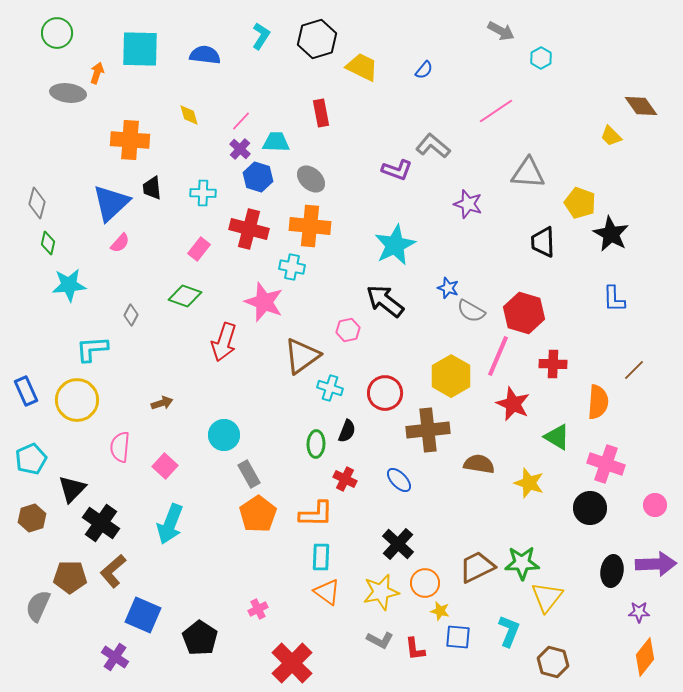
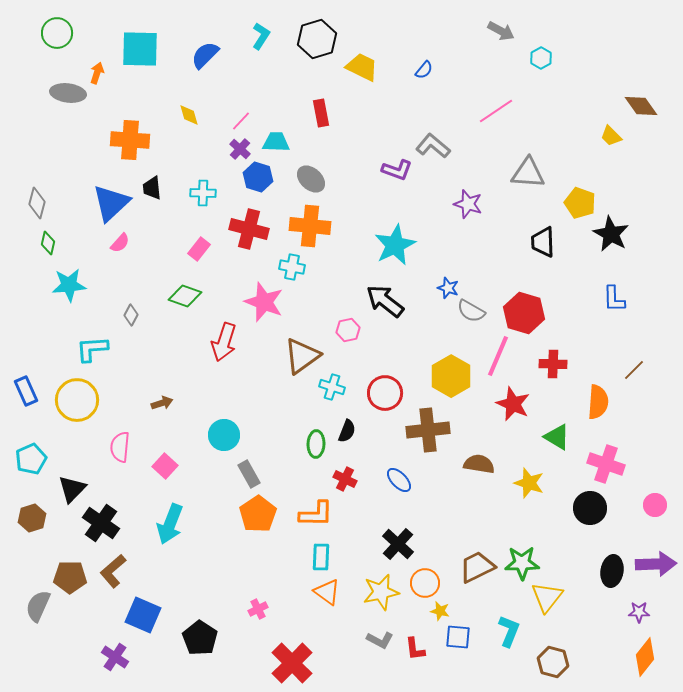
blue semicircle at (205, 55): rotated 52 degrees counterclockwise
cyan cross at (330, 388): moved 2 px right, 1 px up
